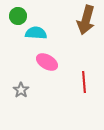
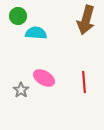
pink ellipse: moved 3 px left, 16 px down
